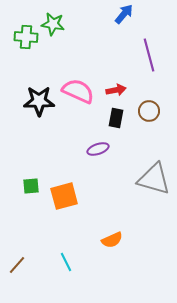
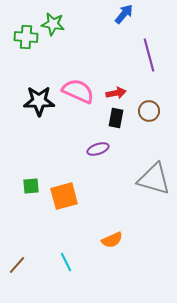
red arrow: moved 3 px down
